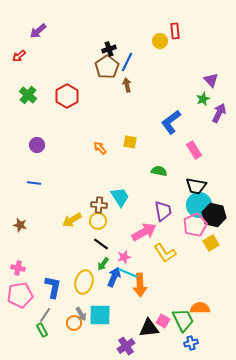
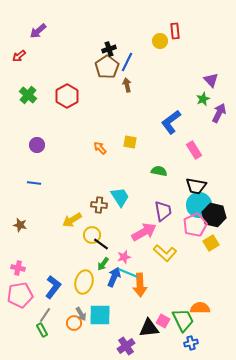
yellow circle at (98, 221): moved 6 px left, 14 px down
yellow L-shape at (165, 253): rotated 15 degrees counterclockwise
blue L-shape at (53, 287): rotated 25 degrees clockwise
